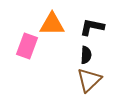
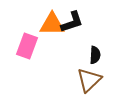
black L-shape: moved 20 px left, 5 px up; rotated 150 degrees clockwise
black semicircle: moved 9 px right
